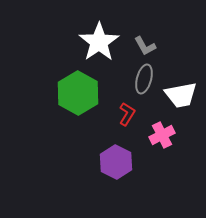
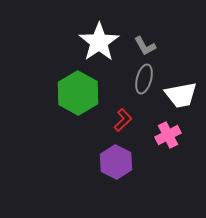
red L-shape: moved 4 px left, 6 px down; rotated 15 degrees clockwise
pink cross: moved 6 px right
